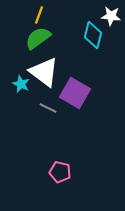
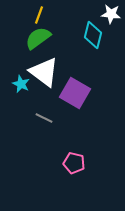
white star: moved 2 px up
gray line: moved 4 px left, 10 px down
pink pentagon: moved 14 px right, 9 px up
